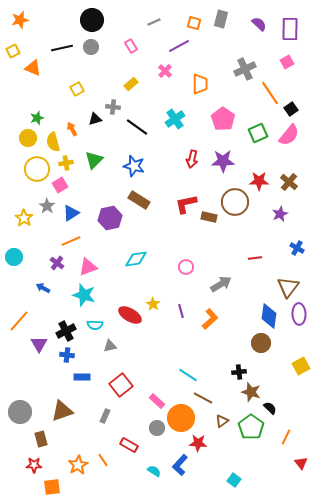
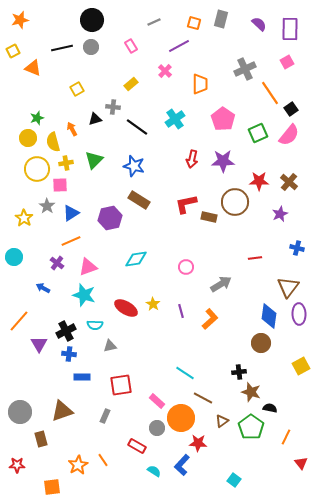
pink square at (60, 185): rotated 28 degrees clockwise
blue cross at (297, 248): rotated 16 degrees counterclockwise
red ellipse at (130, 315): moved 4 px left, 7 px up
blue cross at (67, 355): moved 2 px right, 1 px up
cyan line at (188, 375): moved 3 px left, 2 px up
red square at (121, 385): rotated 30 degrees clockwise
black semicircle at (270, 408): rotated 32 degrees counterclockwise
red rectangle at (129, 445): moved 8 px right, 1 px down
red star at (34, 465): moved 17 px left
blue L-shape at (180, 465): moved 2 px right
